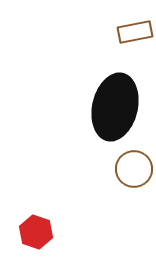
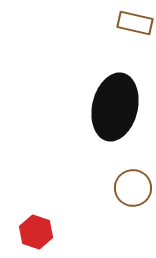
brown rectangle: moved 9 px up; rotated 24 degrees clockwise
brown circle: moved 1 px left, 19 px down
